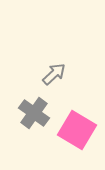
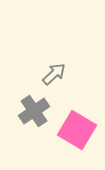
gray cross: moved 2 px up; rotated 20 degrees clockwise
